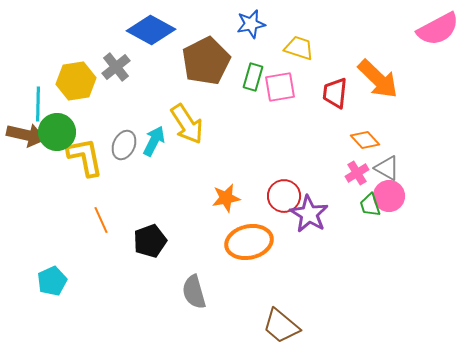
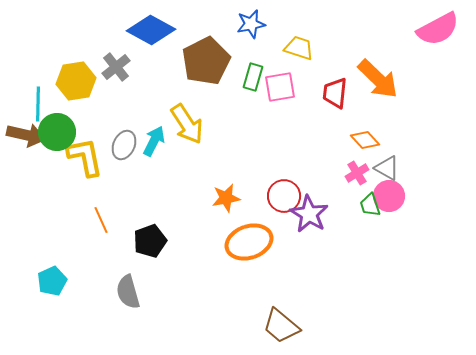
orange ellipse: rotated 6 degrees counterclockwise
gray semicircle: moved 66 px left
